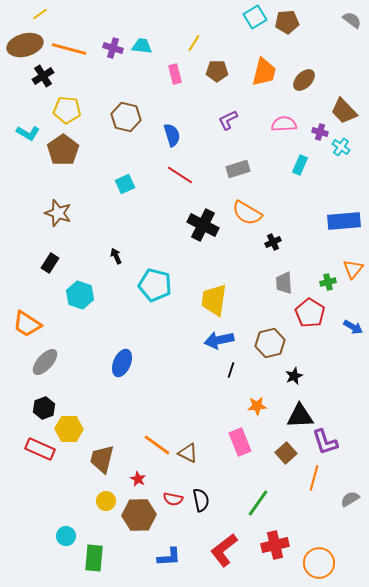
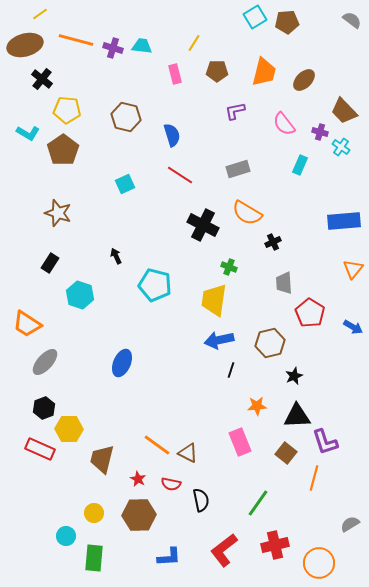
orange line at (69, 49): moved 7 px right, 9 px up
black cross at (43, 76): moved 1 px left, 3 px down; rotated 20 degrees counterclockwise
purple L-shape at (228, 120): moved 7 px right, 9 px up; rotated 15 degrees clockwise
pink semicircle at (284, 124): rotated 125 degrees counterclockwise
green cross at (328, 282): moved 99 px left, 15 px up; rotated 35 degrees clockwise
black triangle at (300, 416): moved 3 px left
brown square at (286, 453): rotated 10 degrees counterclockwise
red semicircle at (173, 499): moved 2 px left, 15 px up
gray semicircle at (350, 499): moved 25 px down
yellow circle at (106, 501): moved 12 px left, 12 px down
